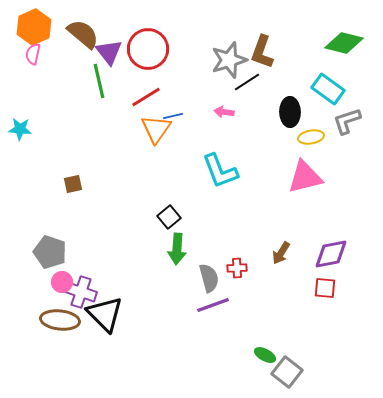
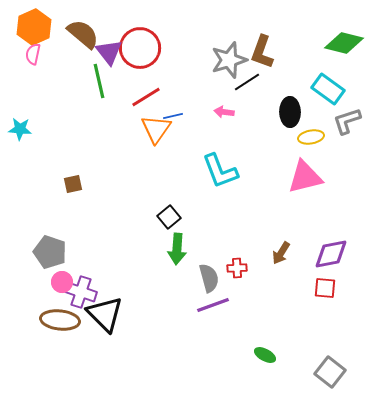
red circle: moved 8 px left, 1 px up
gray square: moved 43 px right
